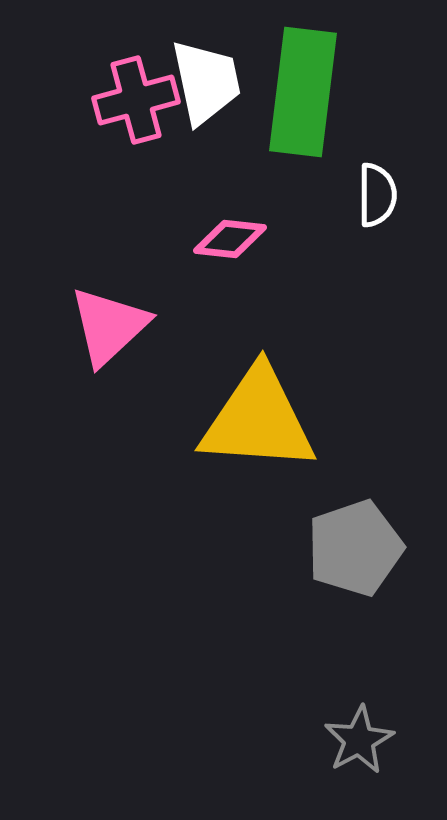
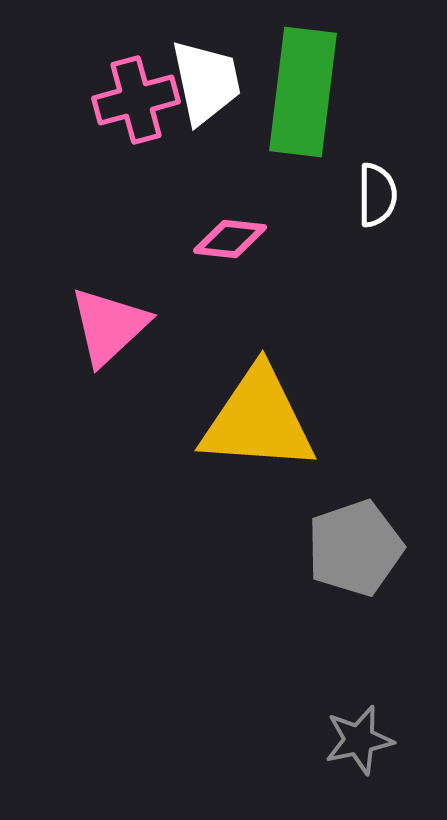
gray star: rotated 16 degrees clockwise
